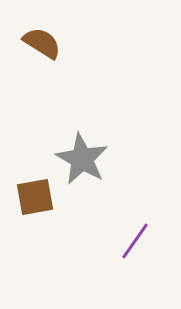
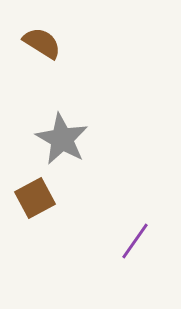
gray star: moved 20 px left, 20 px up
brown square: moved 1 px down; rotated 18 degrees counterclockwise
